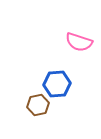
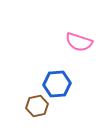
brown hexagon: moved 1 px left, 1 px down
